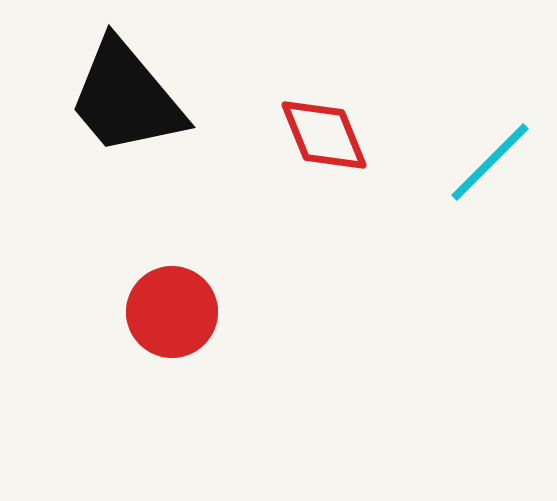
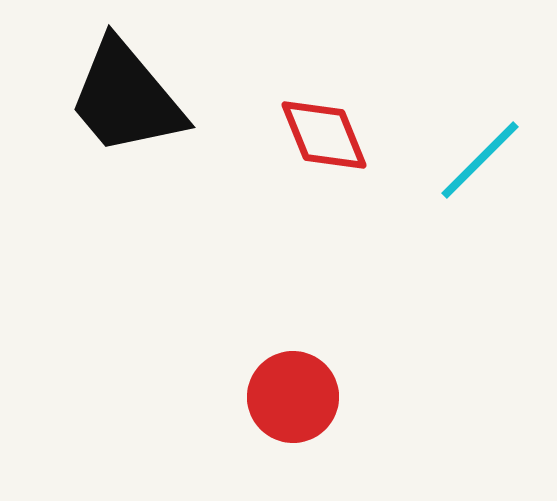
cyan line: moved 10 px left, 2 px up
red circle: moved 121 px right, 85 px down
